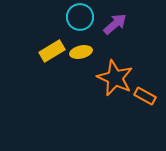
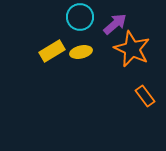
orange star: moved 17 px right, 29 px up
orange rectangle: rotated 25 degrees clockwise
